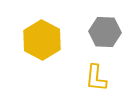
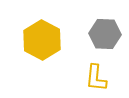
gray hexagon: moved 2 px down
